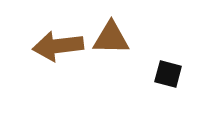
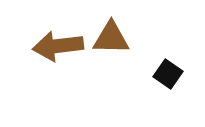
black square: rotated 20 degrees clockwise
